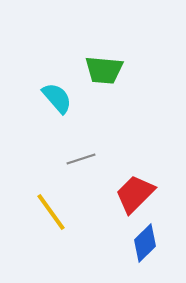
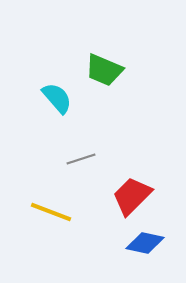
green trapezoid: rotated 18 degrees clockwise
red trapezoid: moved 3 px left, 2 px down
yellow line: rotated 33 degrees counterclockwise
blue diamond: rotated 57 degrees clockwise
